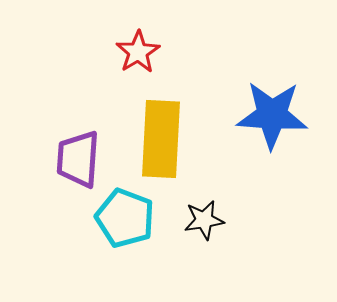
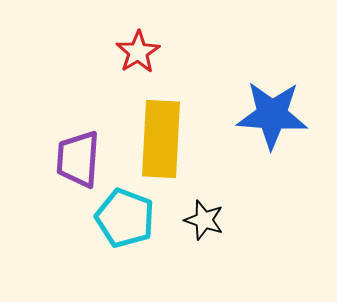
black star: rotated 27 degrees clockwise
